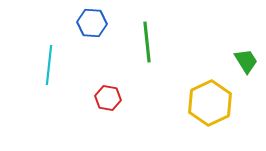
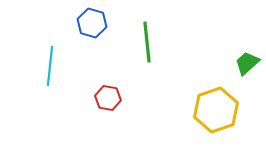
blue hexagon: rotated 12 degrees clockwise
green trapezoid: moved 1 px right, 2 px down; rotated 100 degrees counterclockwise
cyan line: moved 1 px right, 1 px down
yellow hexagon: moved 6 px right, 7 px down; rotated 6 degrees clockwise
